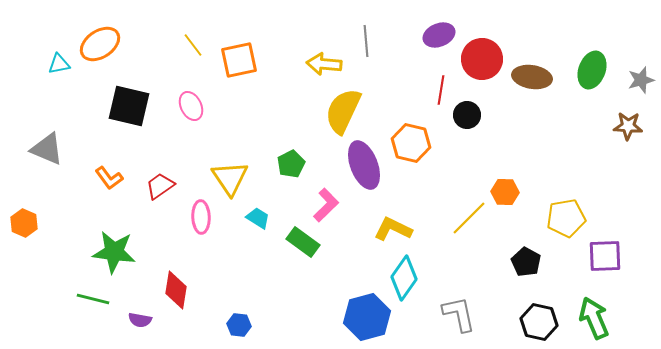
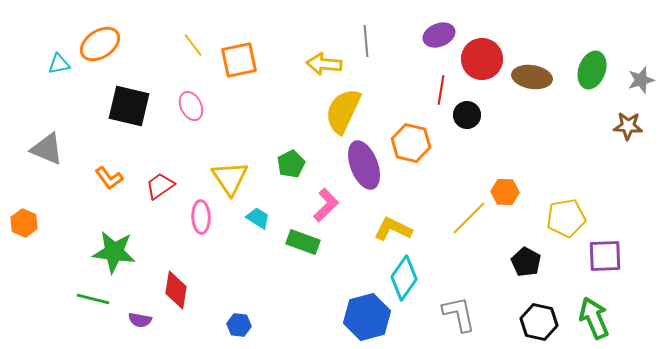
green rectangle at (303, 242): rotated 16 degrees counterclockwise
